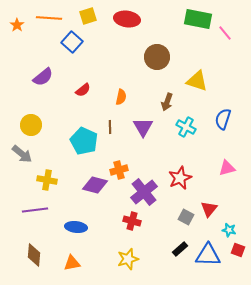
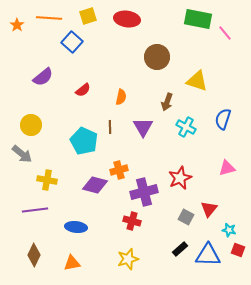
purple cross: rotated 24 degrees clockwise
brown diamond: rotated 20 degrees clockwise
